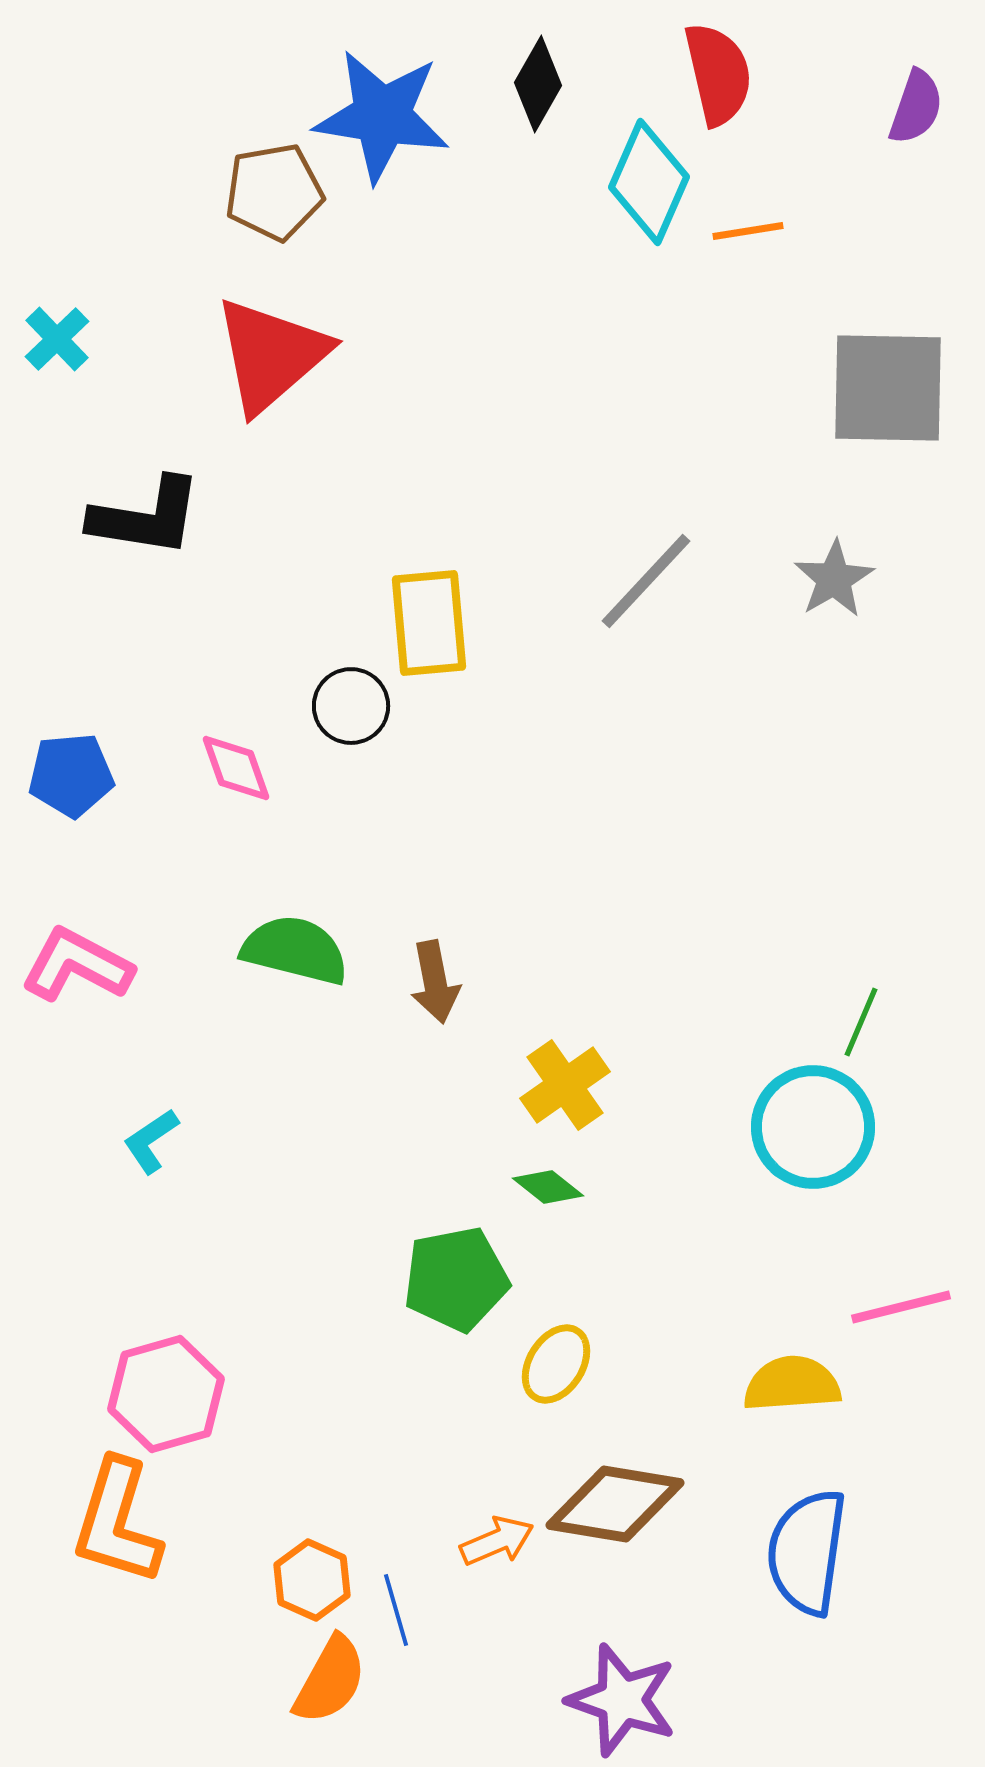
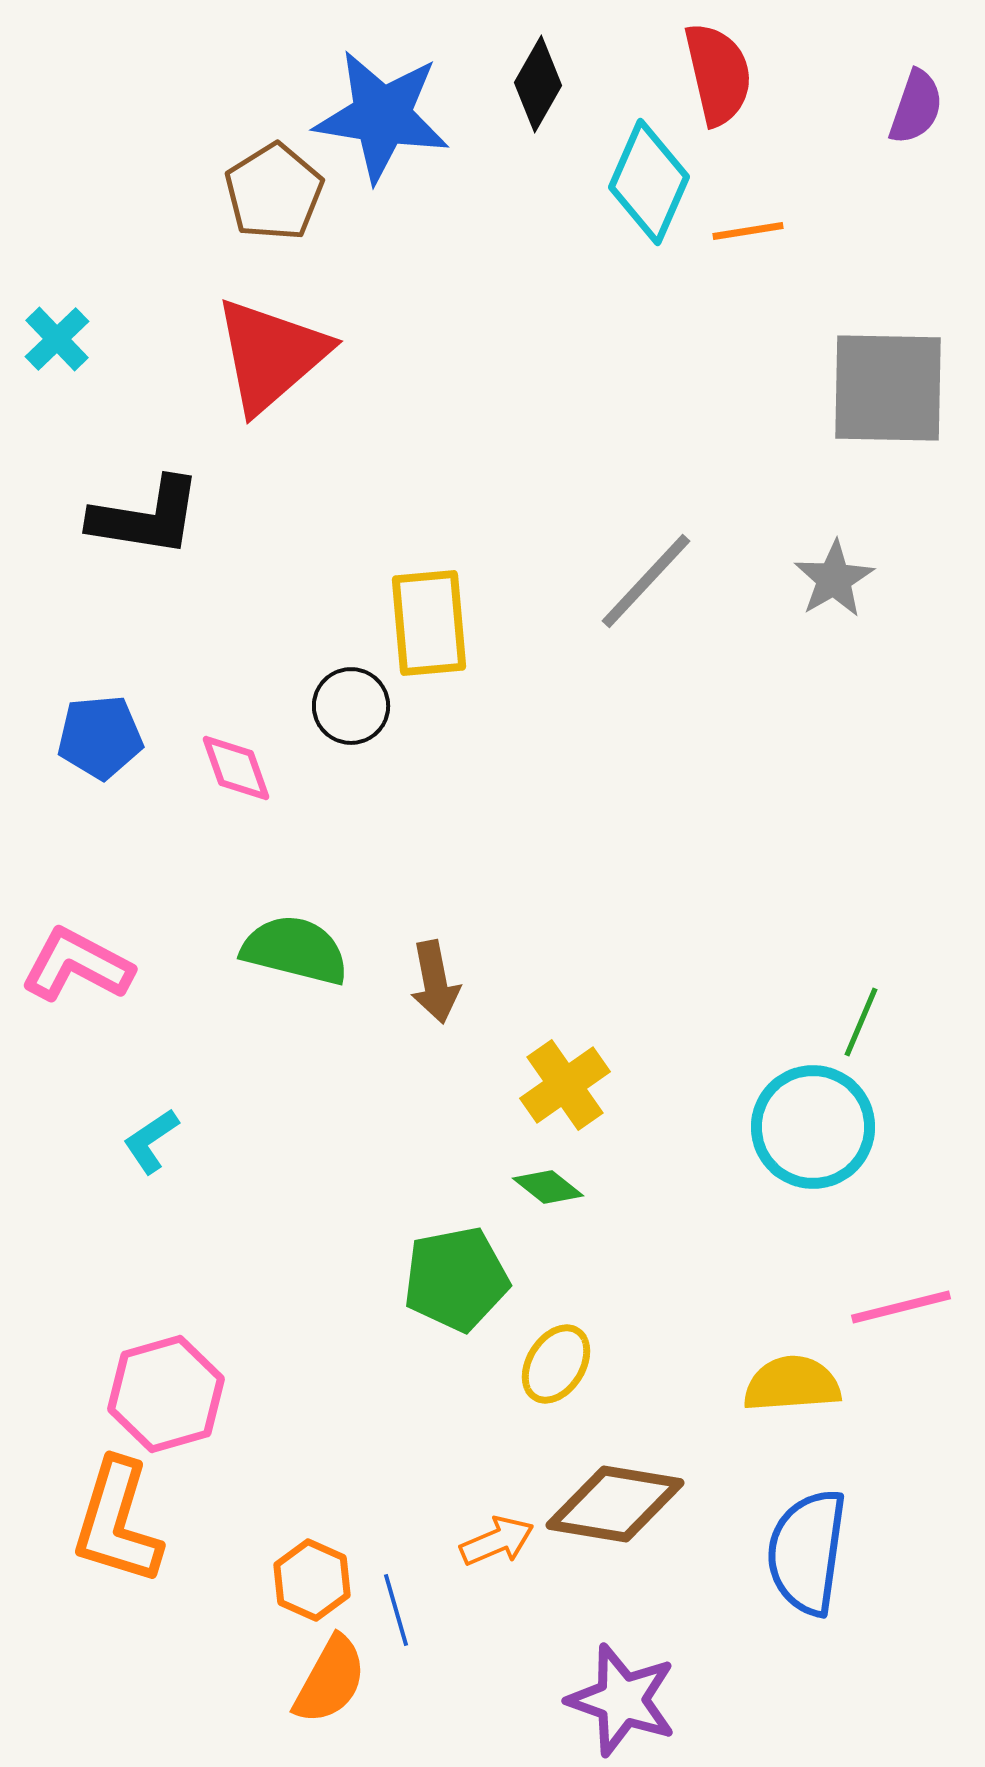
brown pentagon: rotated 22 degrees counterclockwise
blue pentagon: moved 29 px right, 38 px up
